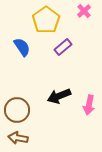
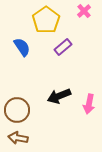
pink arrow: moved 1 px up
